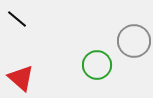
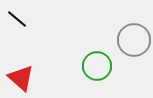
gray circle: moved 1 px up
green circle: moved 1 px down
